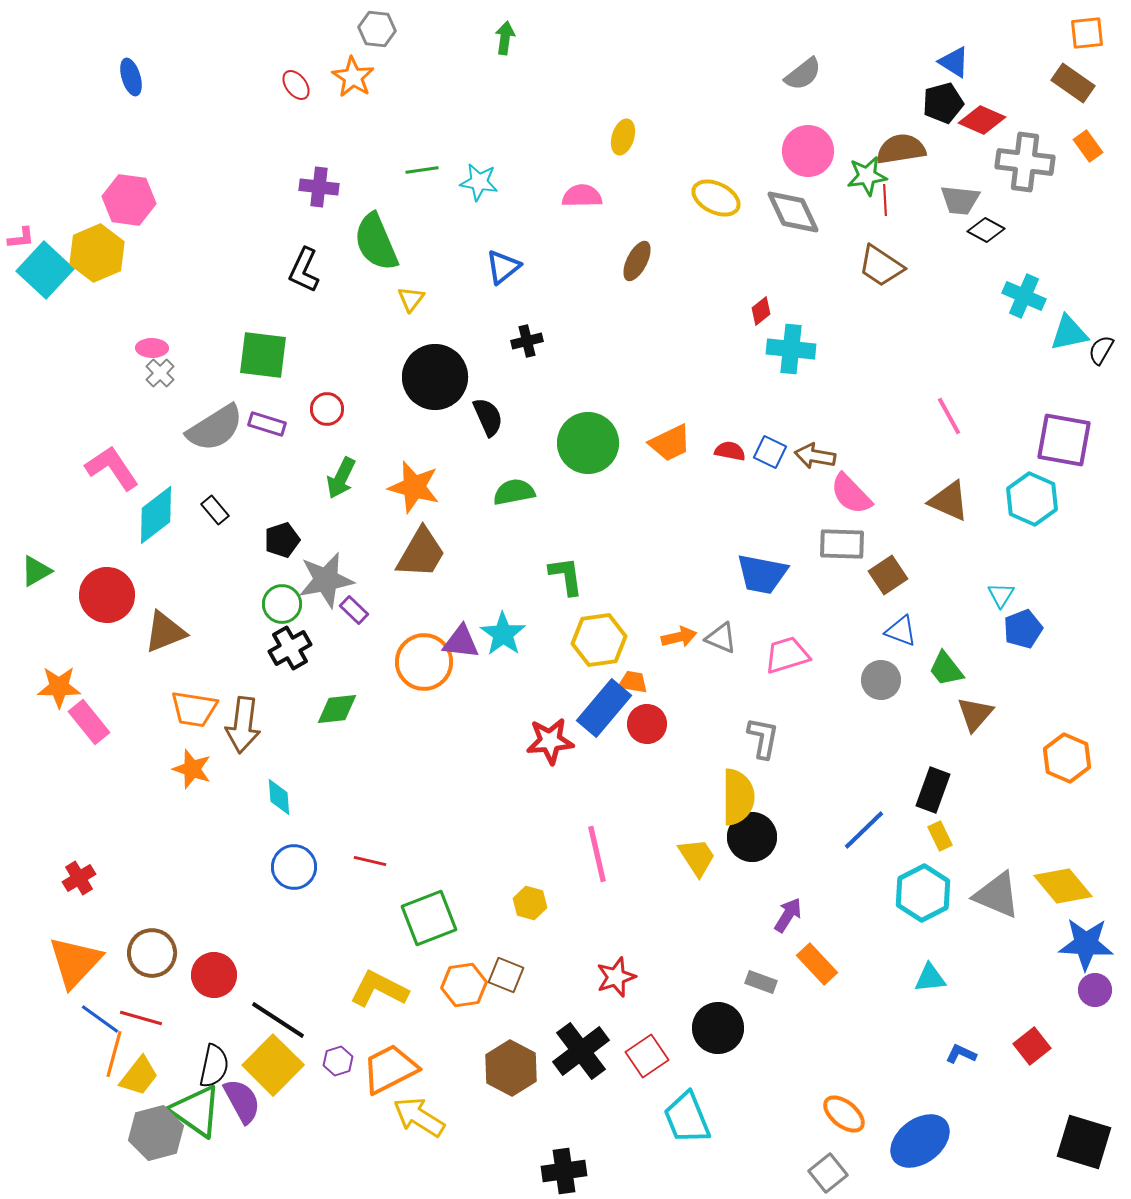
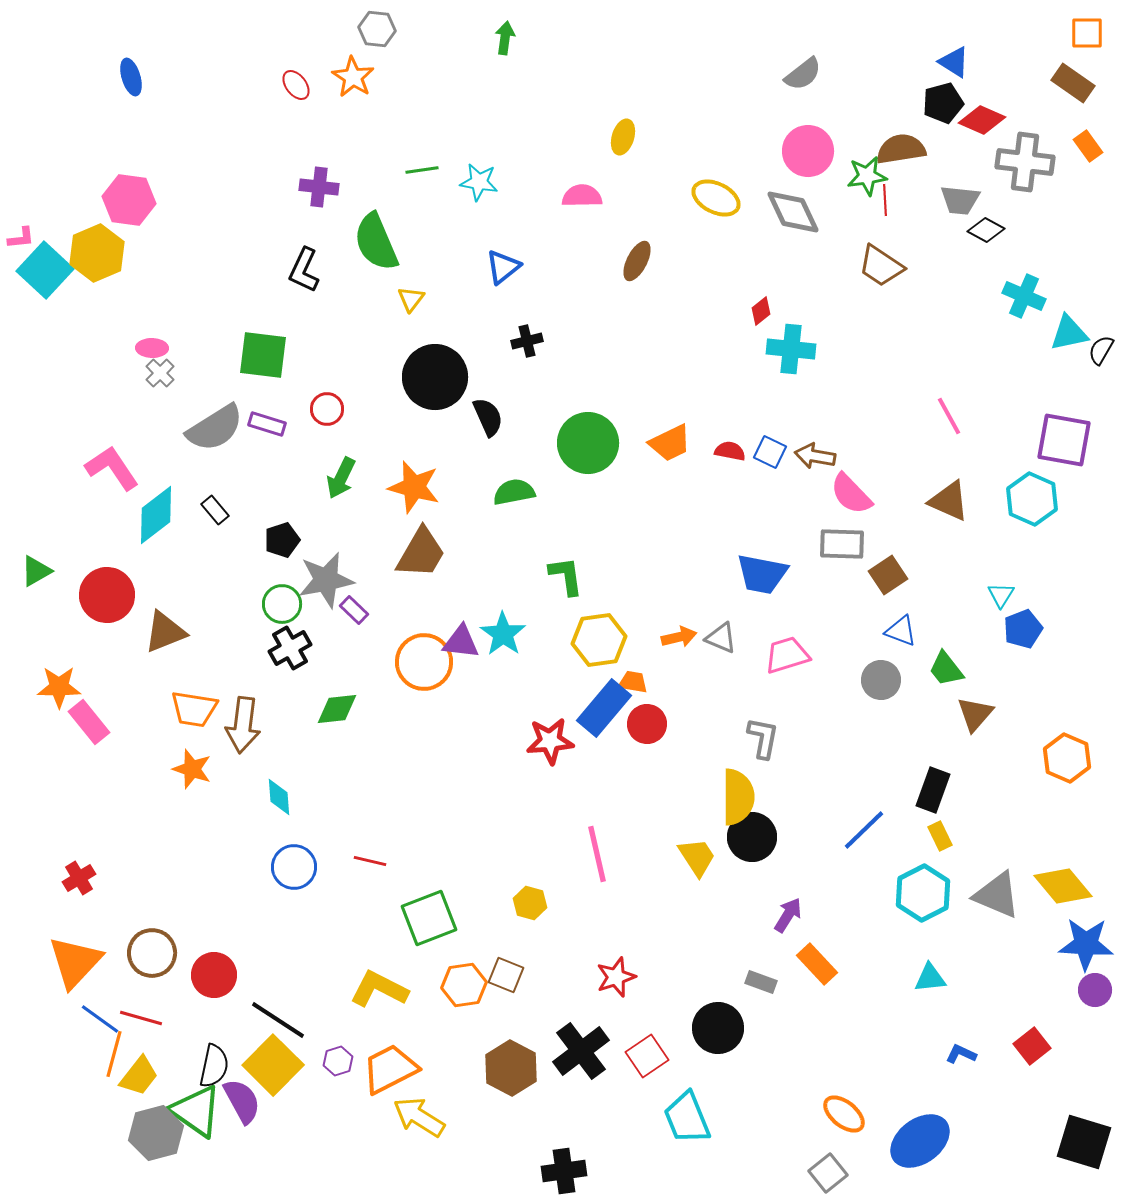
orange square at (1087, 33): rotated 6 degrees clockwise
